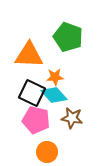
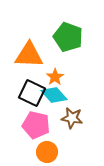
orange star: rotated 30 degrees counterclockwise
pink pentagon: moved 5 px down
